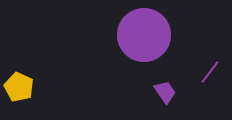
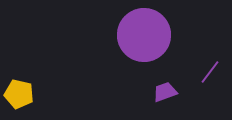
yellow pentagon: moved 7 px down; rotated 12 degrees counterclockwise
purple trapezoid: rotated 75 degrees counterclockwise
